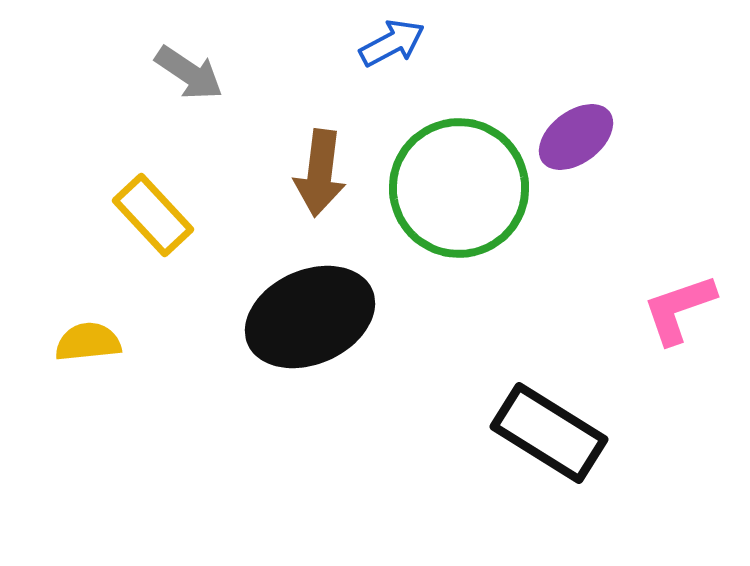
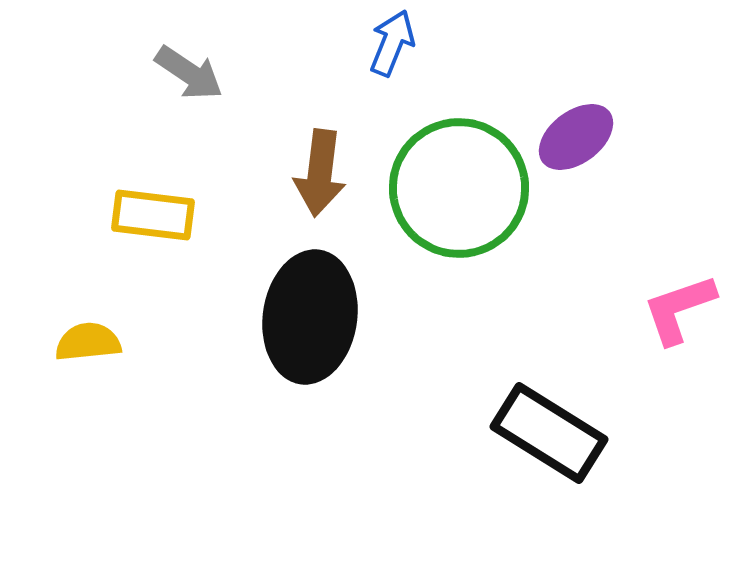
blue arrow: rotated 40 degrees counterclockwise
yellow rectangle: rotated 40 degrees counterclockwise
black ellipse: rotated 58 degrees counterclockwise
